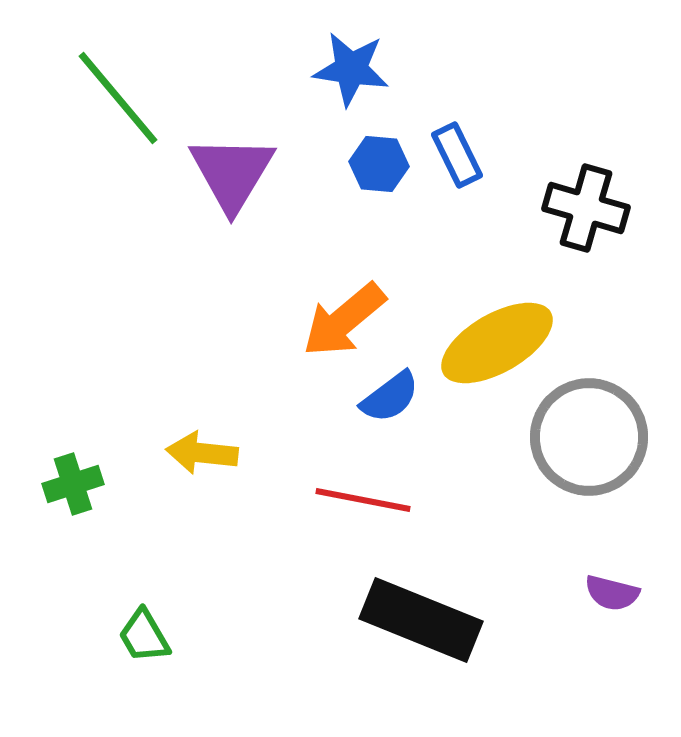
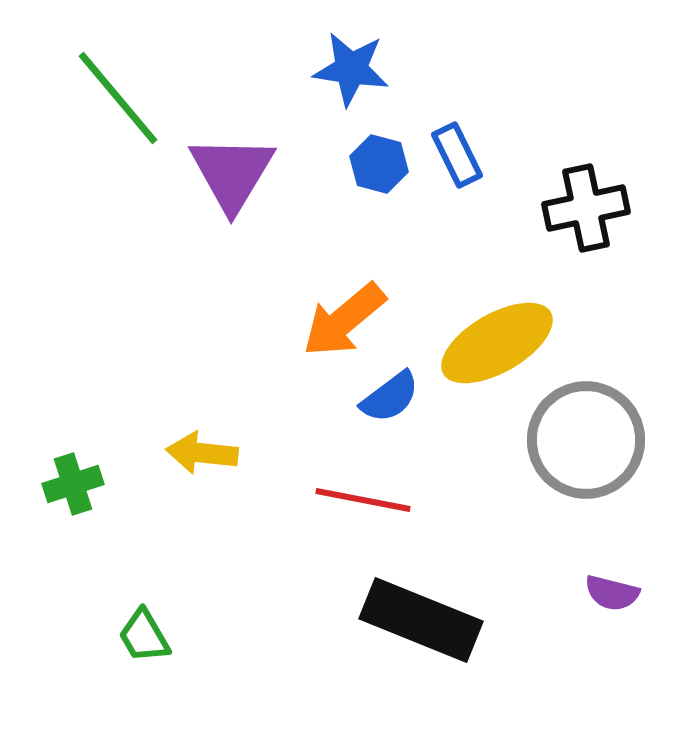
blue hexagon: rotated 10 degrees clockwise
black cross: rotated 28 degrees counterclockwise
gray circle: moved 3 px left, 3 px down
